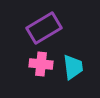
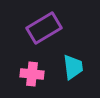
pink cross: moved 9 px left, 10 px down
